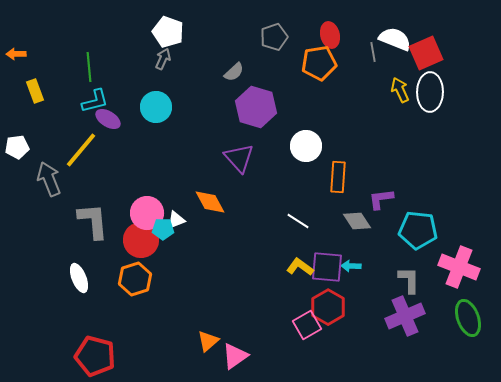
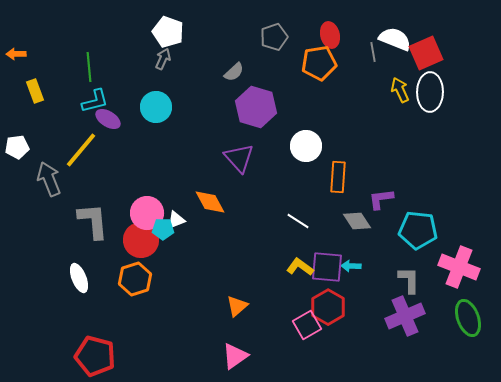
orange triangle at (208, 341): moved 29 px right, 35 px up
